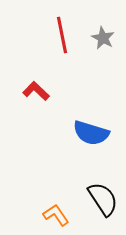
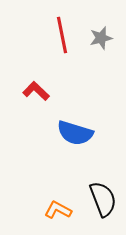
gray star: moved 2 px left; rotated 30 degrees clockwise
blue semicircle: moved 16 px left
black semicircle: rotated 12 degrees clockwise
orange L-shape: moved 2 px right, 5 px up; rotated 28 degrees counterclockwise
